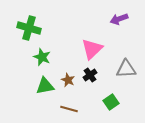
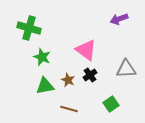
pink triangle: moved 6 px left, 1 px down; rotated 40 degrees counterclockwise
green square: moved 2 px down
